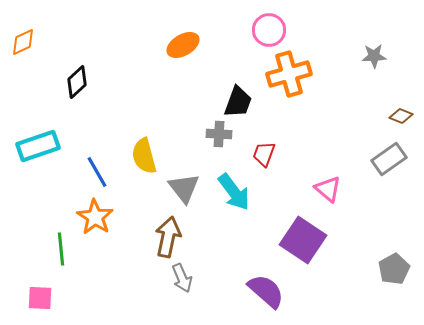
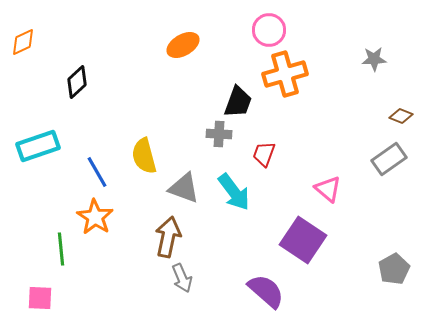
gray star: moved 3 px down
orange cross: moved 4 px left
gray triangle: rotated 32 degrees counterclockwise
